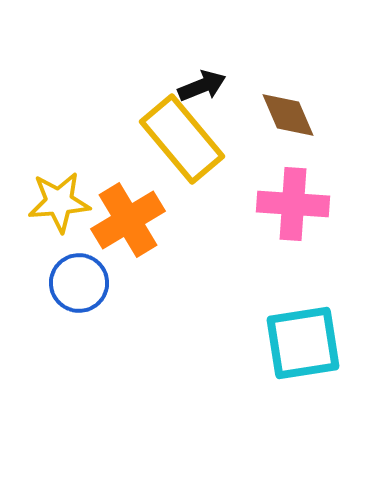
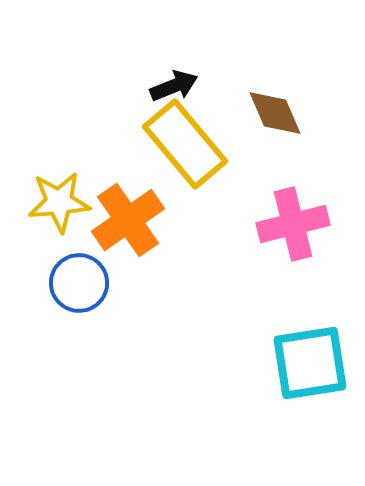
black arrow: moved 28 px left
brown diamond: moved 13 px left, 2 px up
yellow rectangle: moved 3 px right, 5 px down
pink cross: moved 20 px down; rotated 18 degrees counterclockwise
orange cross: rotated 4 degrees counterclockwise
cyan square: moved 7 px right, 20 px down
